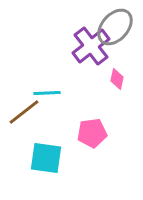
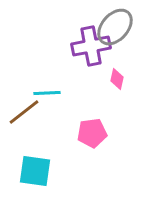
purple cross: rotated 27 degrees clockwise
cyan square: moved 11 px left, 13 px down
